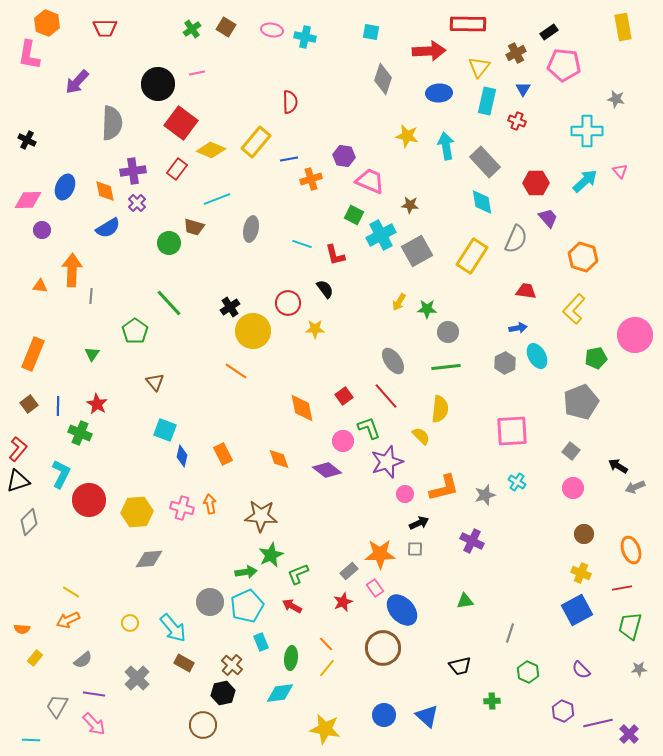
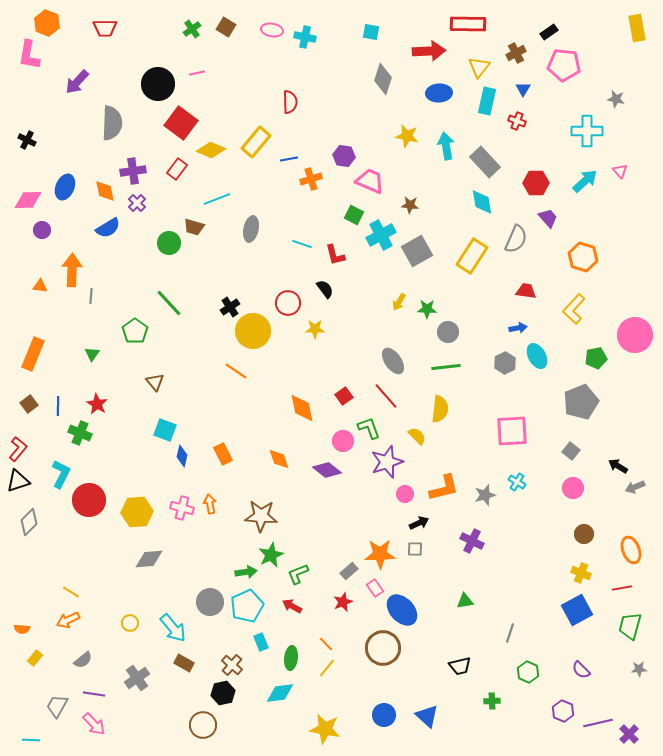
yellow rectangle at (623, 27): moved 14 px right, 1 px down
yellow semicircle at (421, 436): moved 4 px left
gray cross at (137, 678): rotated 10 degrees clockwise
